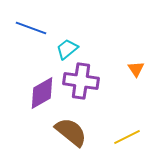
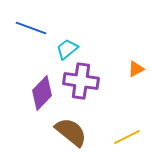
orange triangle: rotated 36 degrees clockwise
purple diamond: rotated 16 degrees counterclockwise
